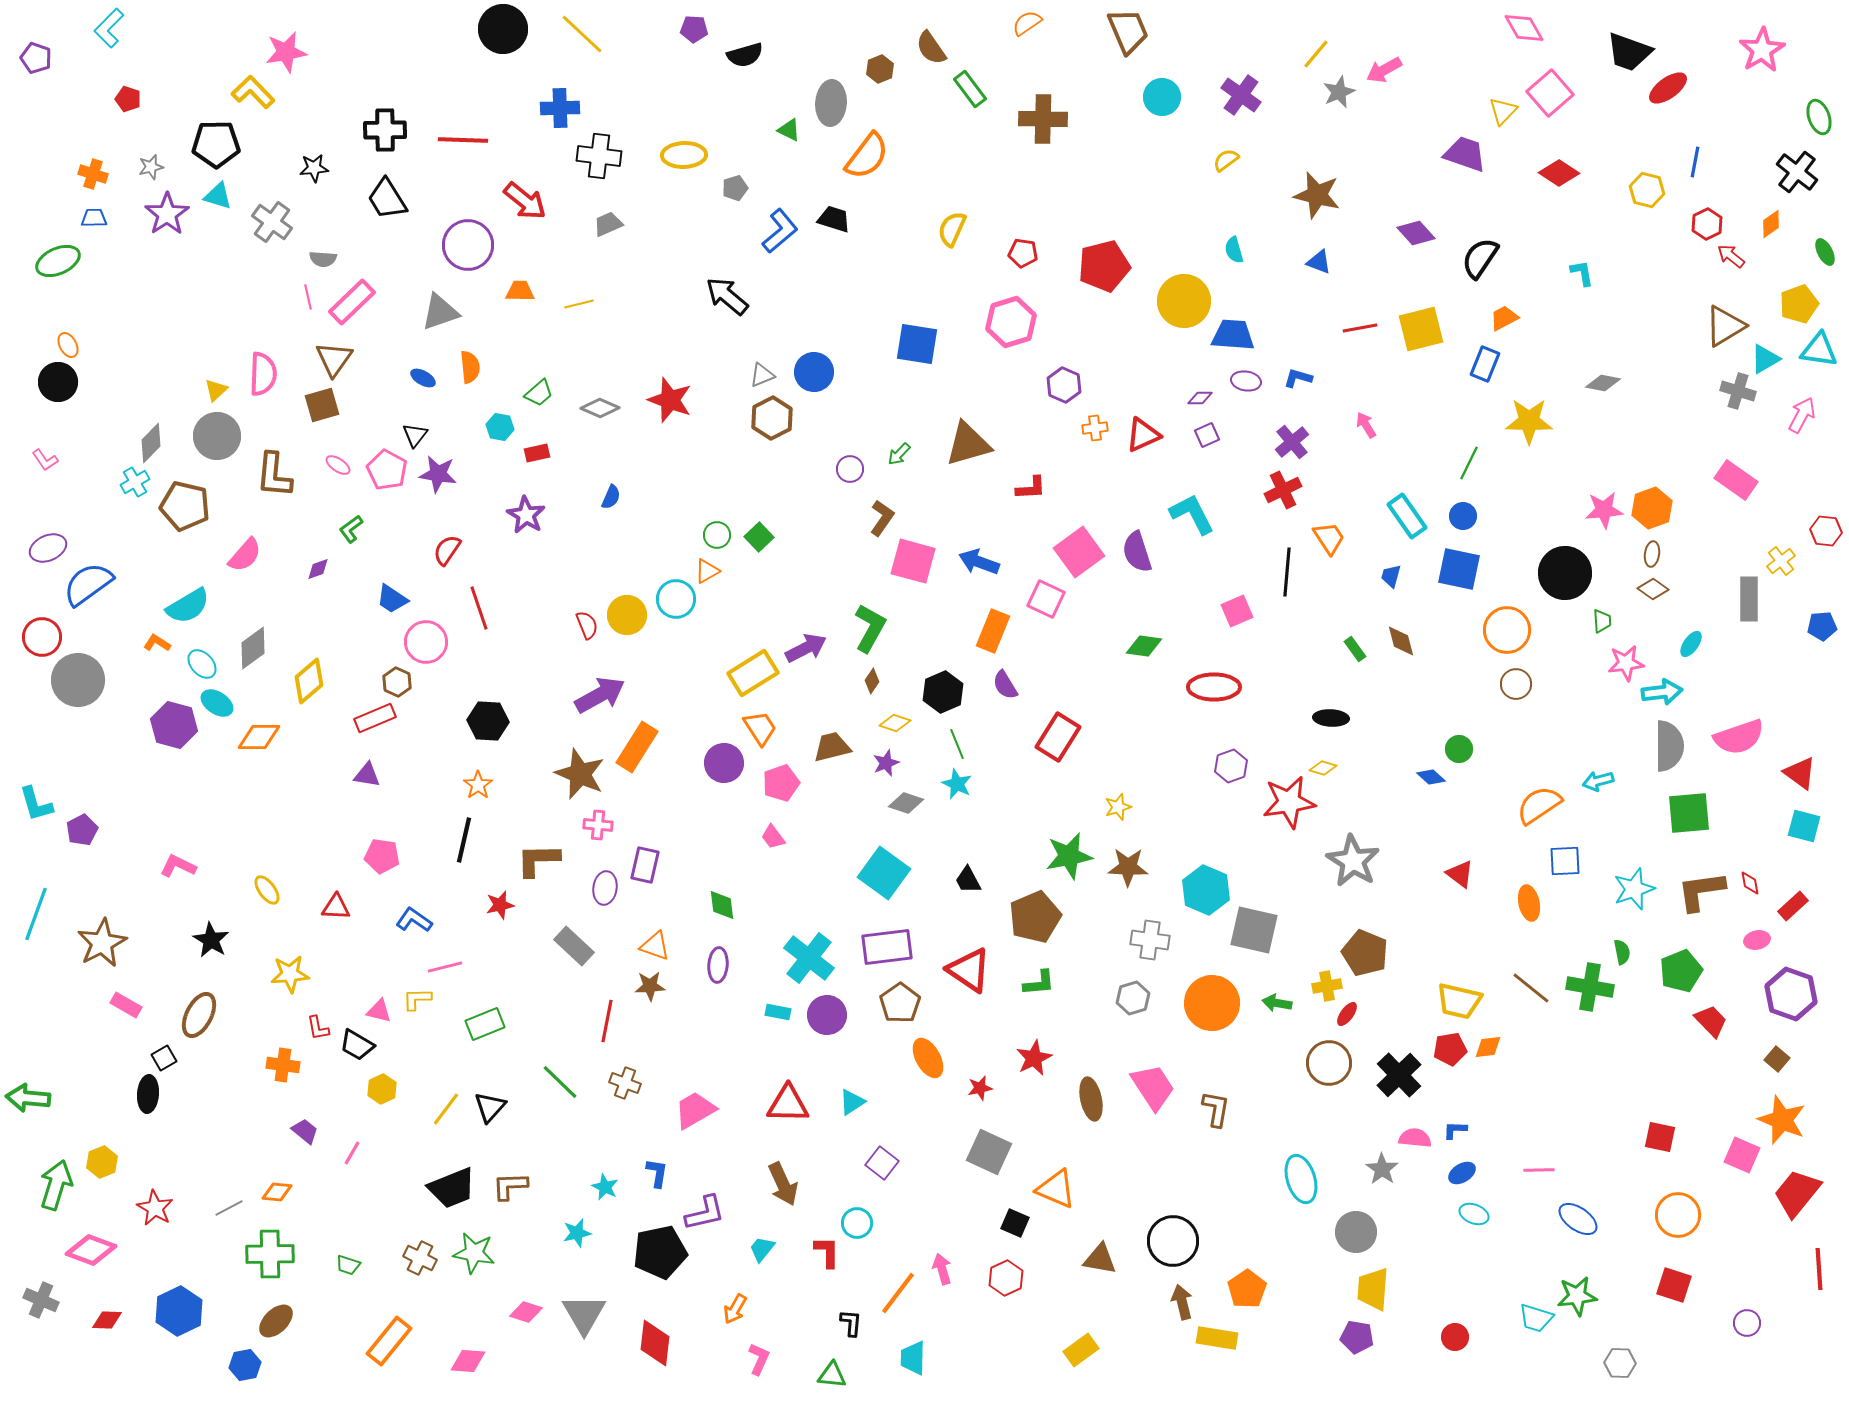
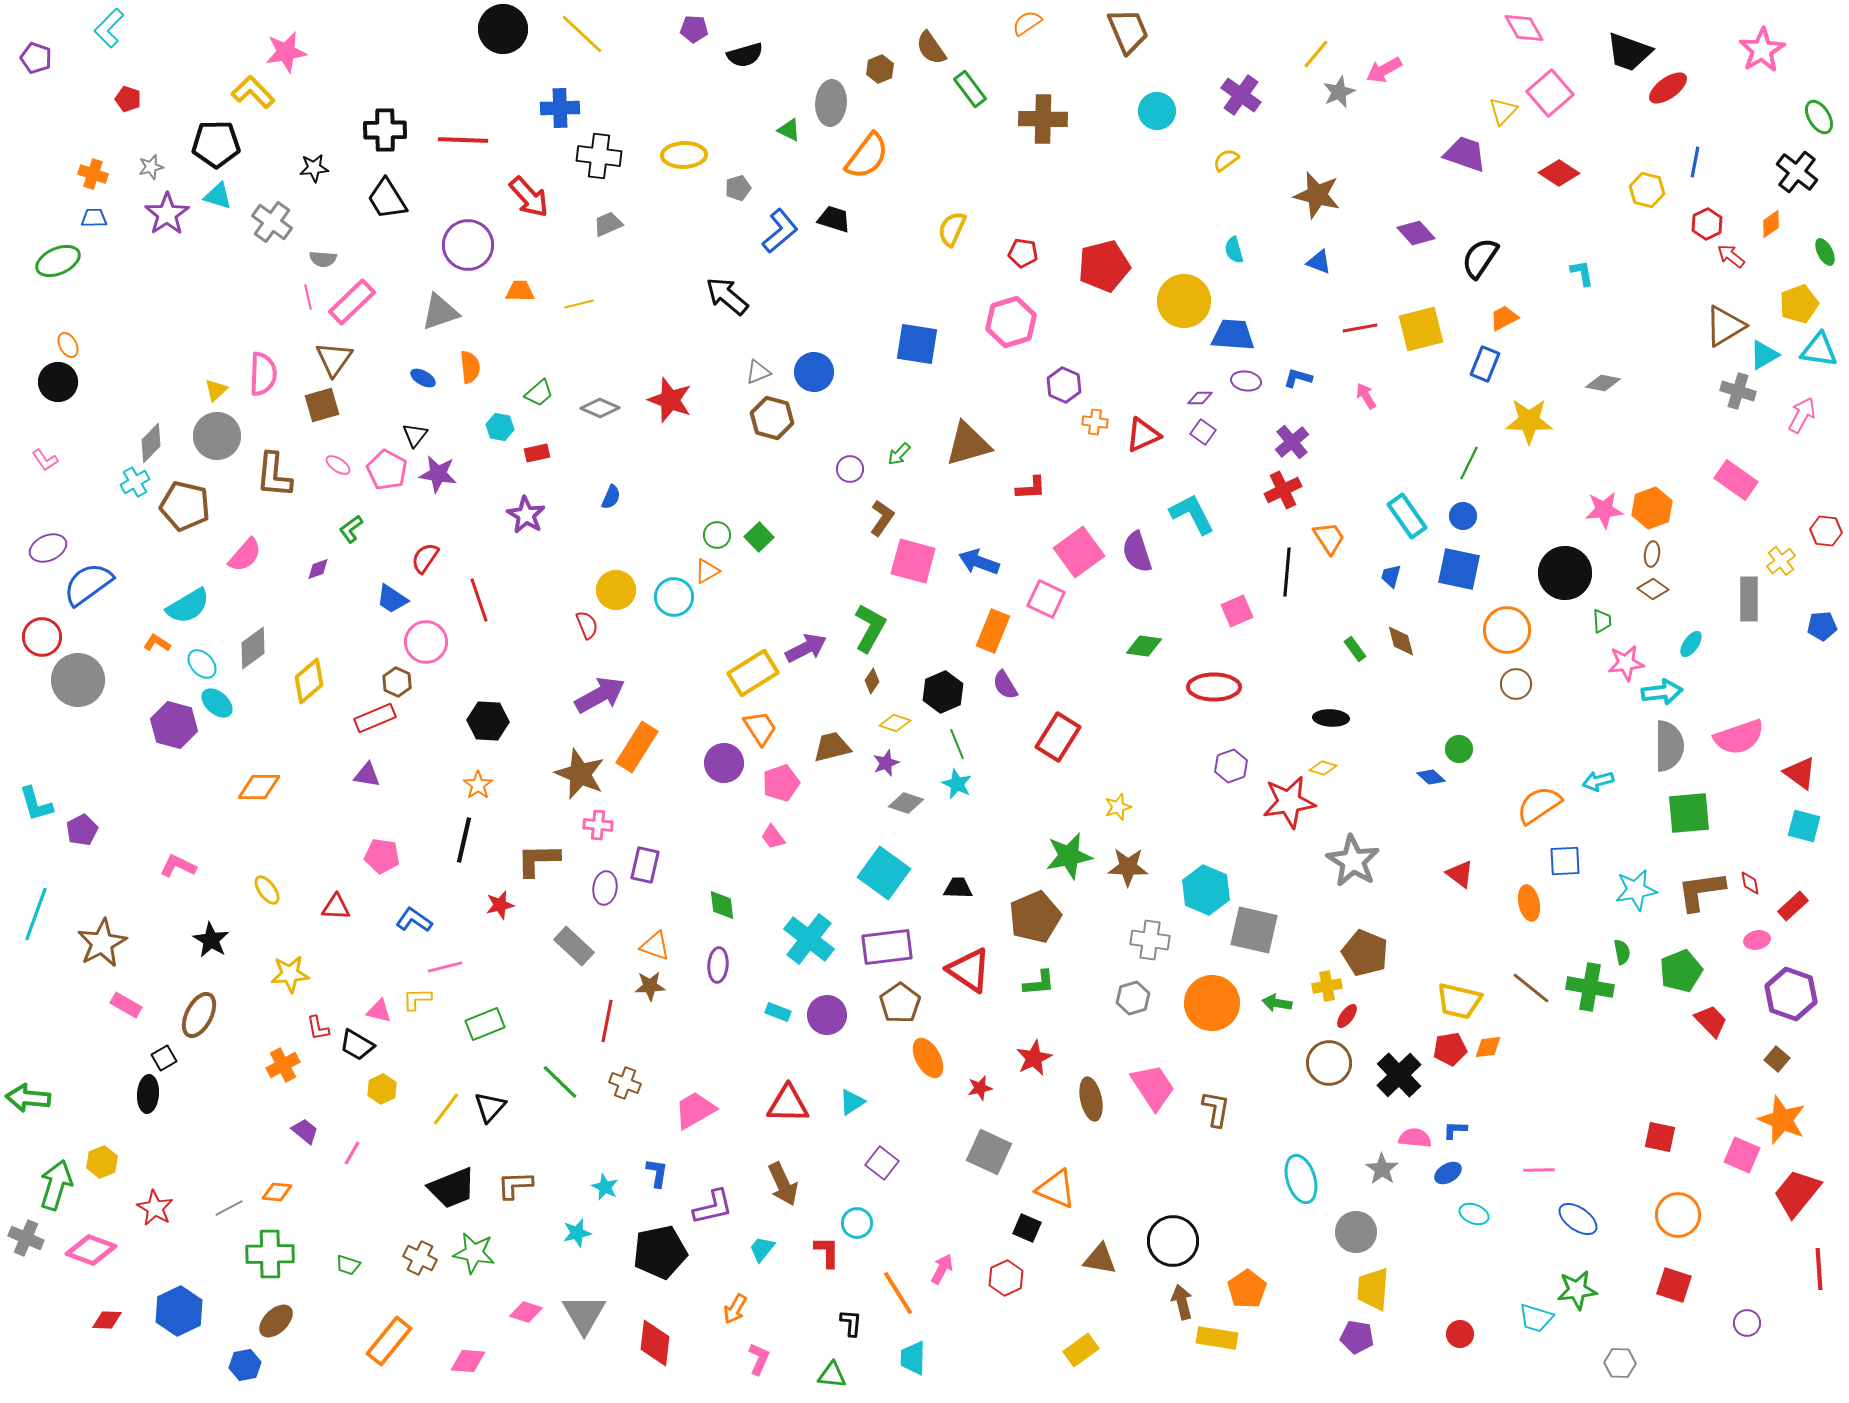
cyan circle at (1162, 97): moved 5 px left, 14 px down
green ellipse at (1819, 117): rotated 12 degrees counterclockwise
gray pentagon at (735, 188): moved 3 px right
red arrow at (525, 201): moved 4 px right, 4 px up; rotated 9 degrees clockwise
cyan triangle at (1765, 359): moved 1 px left, 4 px up
gray triangle at (762, 375): moved 4 px left, 3 px up
brown hexagon at (772, 418): rotated 18 degrees counterclockwise
pink arrow at (1366, 425): moved 29 px up
orange cross at (1095, 428): moved 6 px up; rotated 15 degrees clockwise
purple square at (1207, 435): moved 4 px left, 3 px up; rotated 30 degrees counterclockwise
red semicircle at (447, 550): moved 22 px left, 8 px down
cyan circle at (676, 599): moved 2 px left, 2 px up
red line at (479, 608): moved 8 px up
yellow circle at (627, 615): moved 11 px left, 25 px up
cyan ellipse at (217, 703): rotated 8 degrees clockwise
orange diamond at (259, 737): moved 50 px down
black trapezoid at (968, 880): moved 10 px left, 8 px down; rotated 120 degrees clockwise
cyan star at (1634, 889): moved 2 px right, 1 px down; rotated 9 degrees clockwise
cyan cross at (809, 958): moved 19 px up
cyan rectangle at (778, 1012): rotated 10 degrees clockwise
red ellipse at (1347, 1014): moved 2 px down
orange cross at (283, 1065): rotated 36 degrees counterclockwise
blue ellipse at (1462, 1173): moved 14 px left
brown L-shape at (510, 1186): moved 5 px right, 1 px up
purple L-shape at (705, 1213): moved 8 px right, 6 px up
black square at (1015, 1223): moved 12 px right, 5 px down
pink arrow at (942, 1269): rotated 44 degrees clockwise
orange line at (898, 1293): rotated 69 degrees counterclockwise
green star at (1577, 1296): moved 6 px up
gray cross at (41, 1300): moved 15 px left, 62 px up
red circle at (1455, 1337): moved 5 px right, 3 px up
